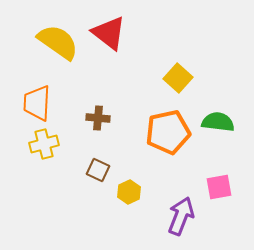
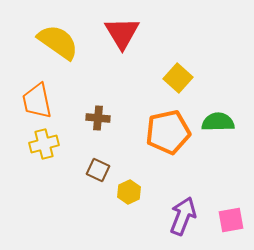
red triangle: moved 13 px right; rotated 21 degrees clockwise
orange trapezoid: moved 2 px up; rotated 15 degrees counterclockwise
green semicircle: rotated 8 degrees counterclockwise
pink square: moved 12 px right, 33 px down
purple arrow: moved 2 px right
